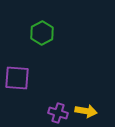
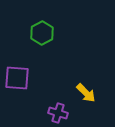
yellow arrow: moved 18 px up; rotated 35 degrees clockwise
